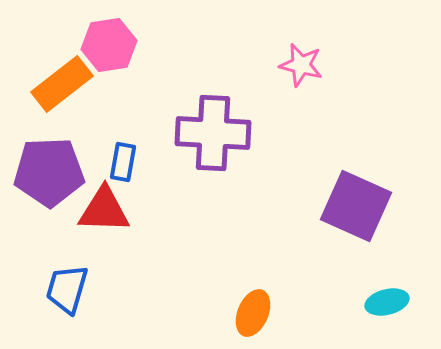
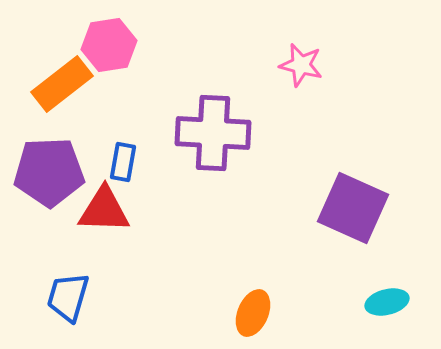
purple square: moved 3 px left, 2 px down
blue trapezoid: moved 1 px right, 8 px down
